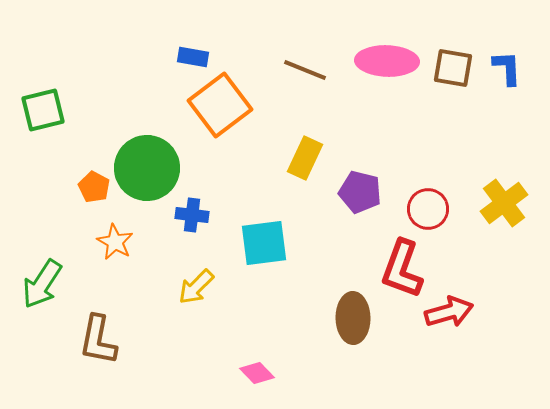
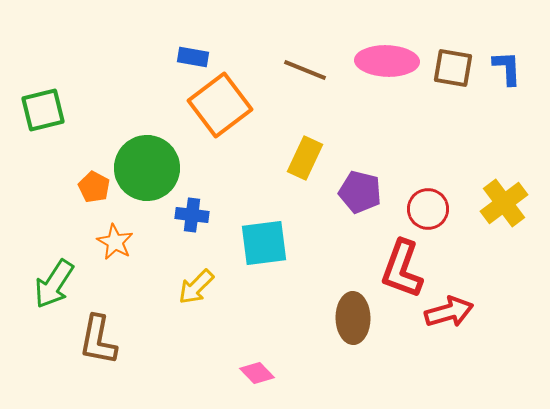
green arrow: moved 12 px right
